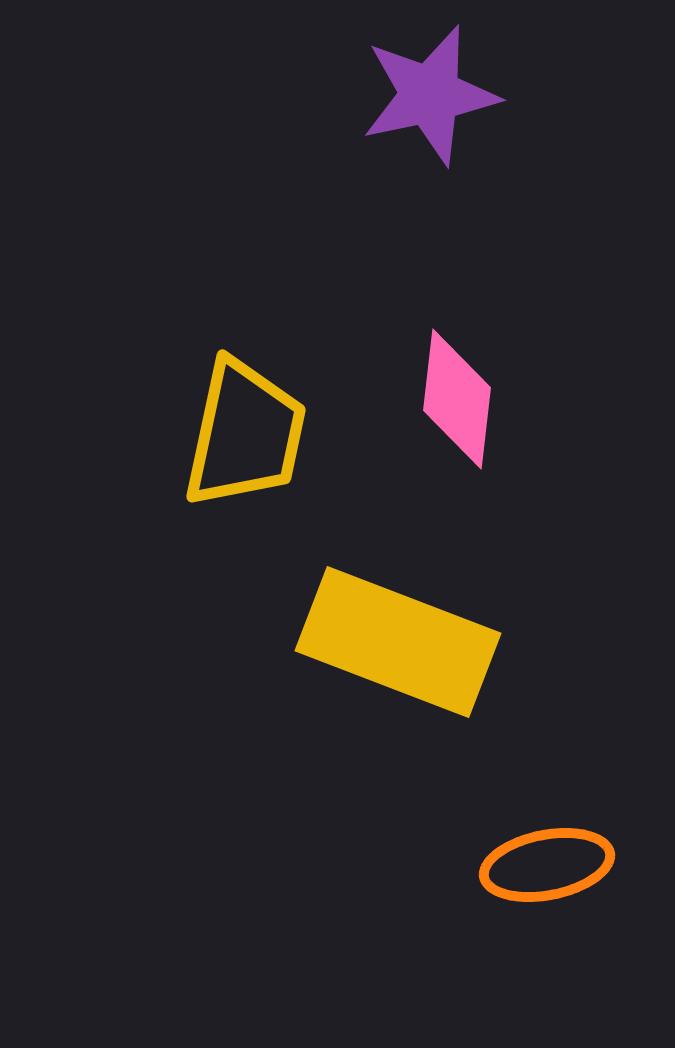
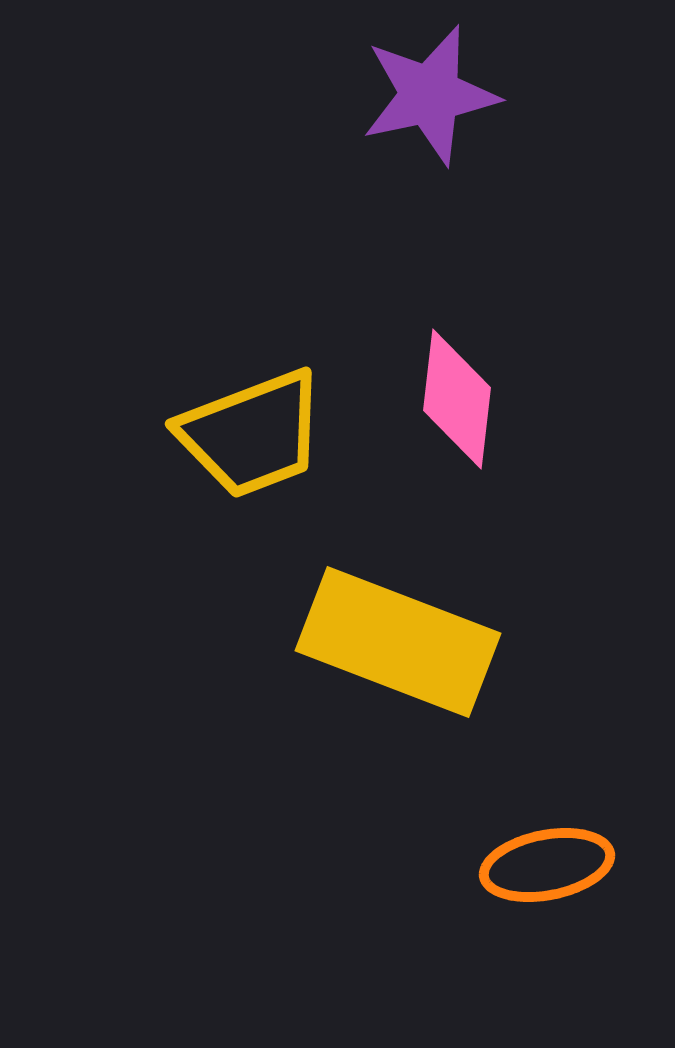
yellow trapezoid: moved 7 px right; rotated 57 degrees clockwise
